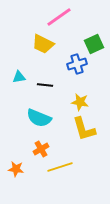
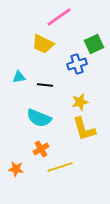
yellow star: rotated 24 degrees counterclockwise
